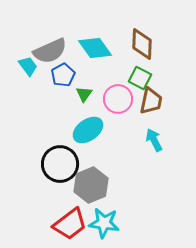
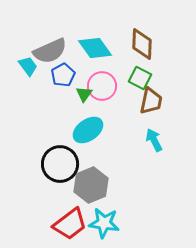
pink circle: moved 16 px left, 13 px up
